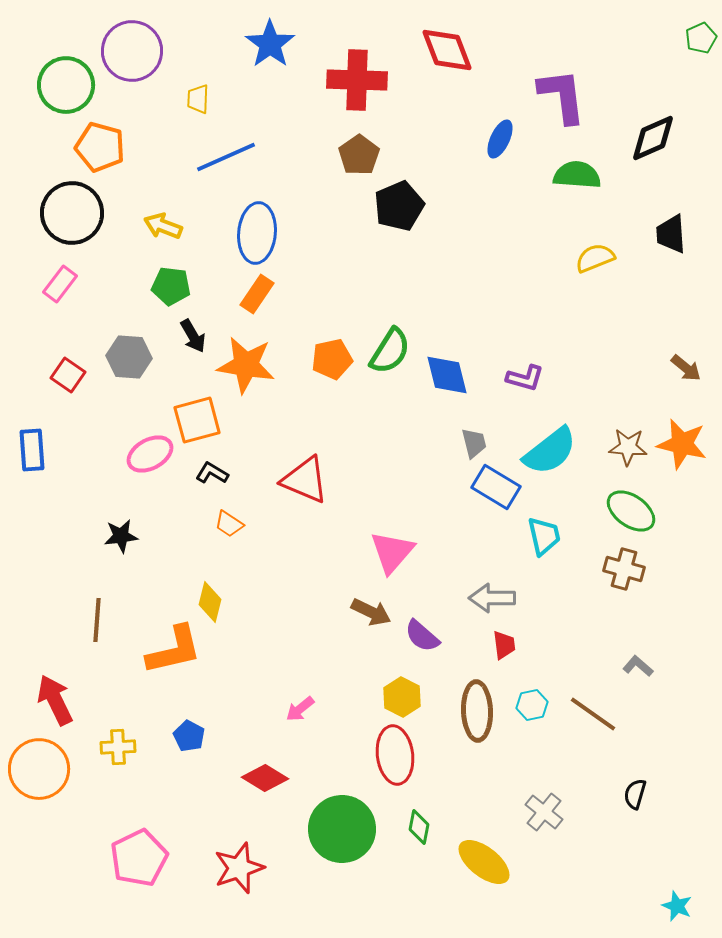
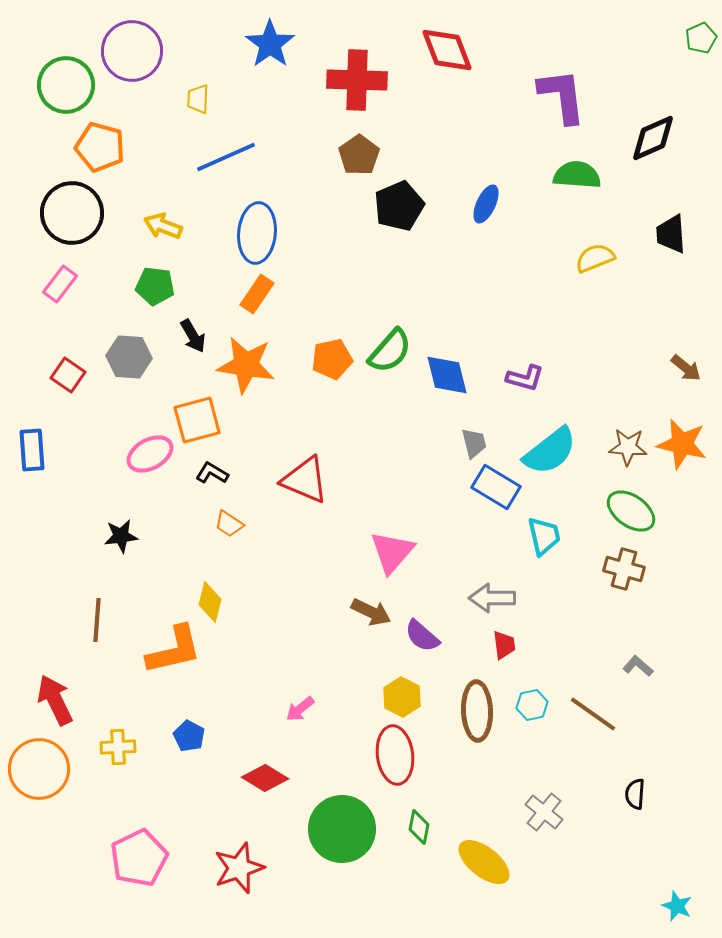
blue ellipse at (500, 139): moved 14 px left, 65 px down
green pentagon at (171, 286): moved 16 px left
green semicircle at (390, 351): rotated 9 degrees clockwise
black semicircle at (635, 794): rotated 12 degrees counterclockwise
